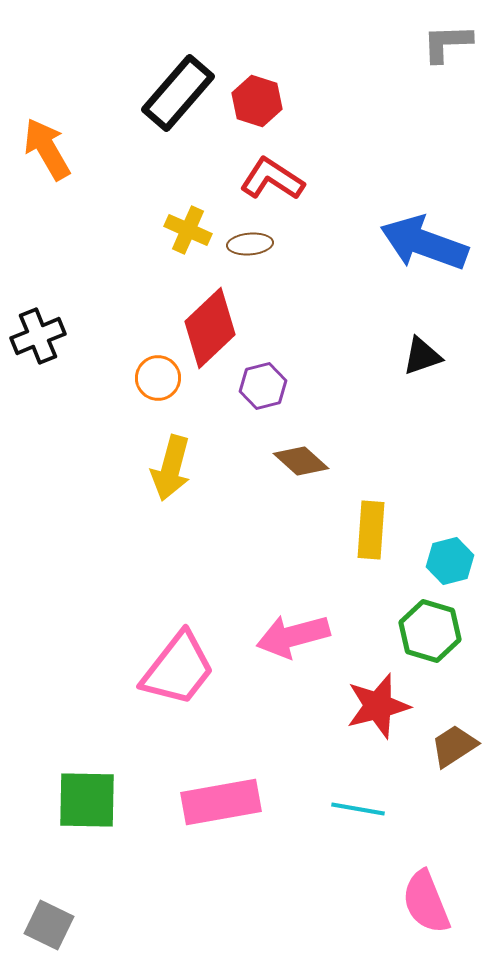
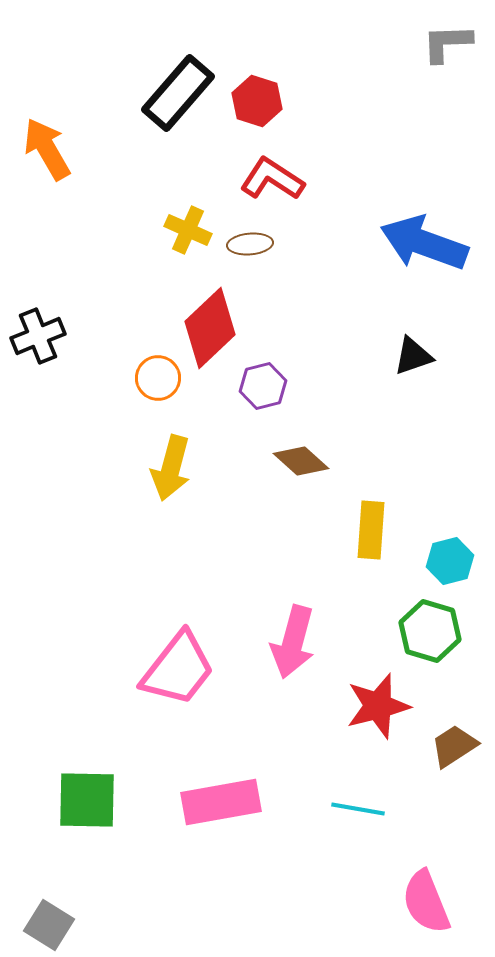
black triangle: moved 9 px left
pink arrow: moved 6 px down; rotated 60 degrees counterclockwise
gray square: rotated 6 degrees clockwise
